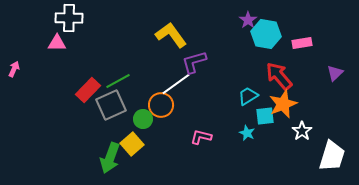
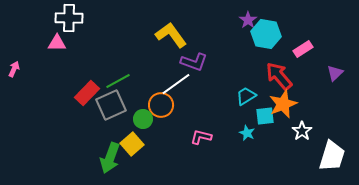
pink rectangle: moved 1 px right, 6 px down; rotated 24 degrees counterclockwise
purple L-shape: rotated 144 degrees counterclockwise
red rectangle: moved 1 px left, 3 px down
cyan trapezoid: moved 2 px left
